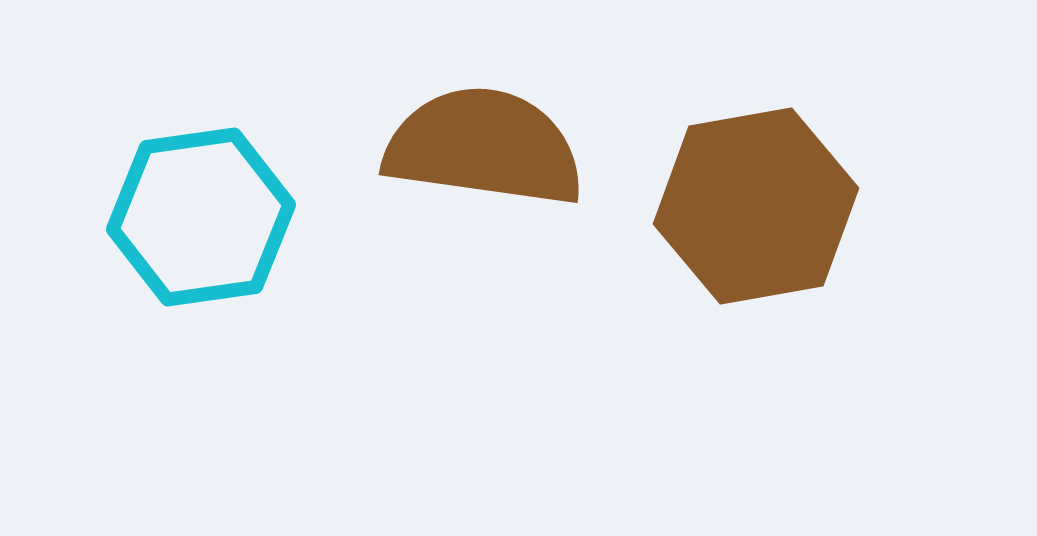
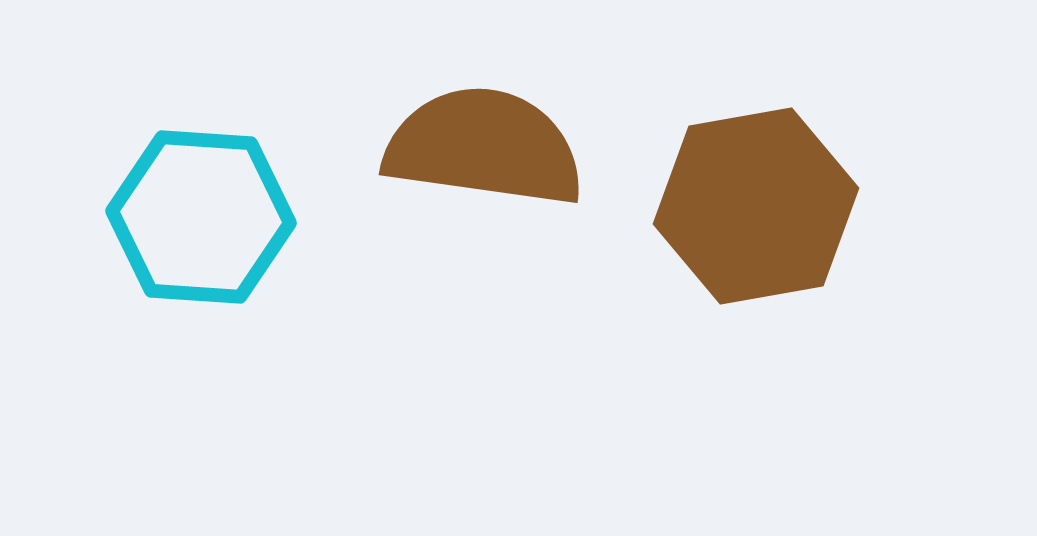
cyan hexagon: rotated 12 degrees clockwise
